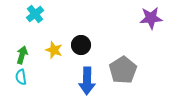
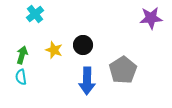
black circle: moved 2 px right
